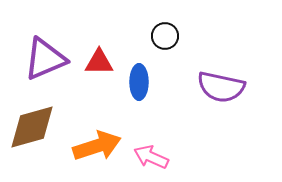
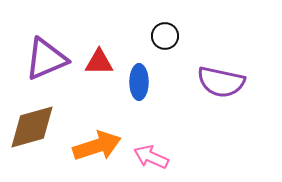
purple triangle: moved 1 px right
purple semicircle: moved 5 px up
